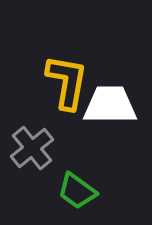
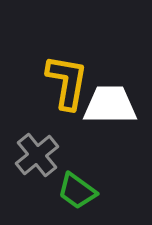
gray cross: moved 5 px right, 7 px down
